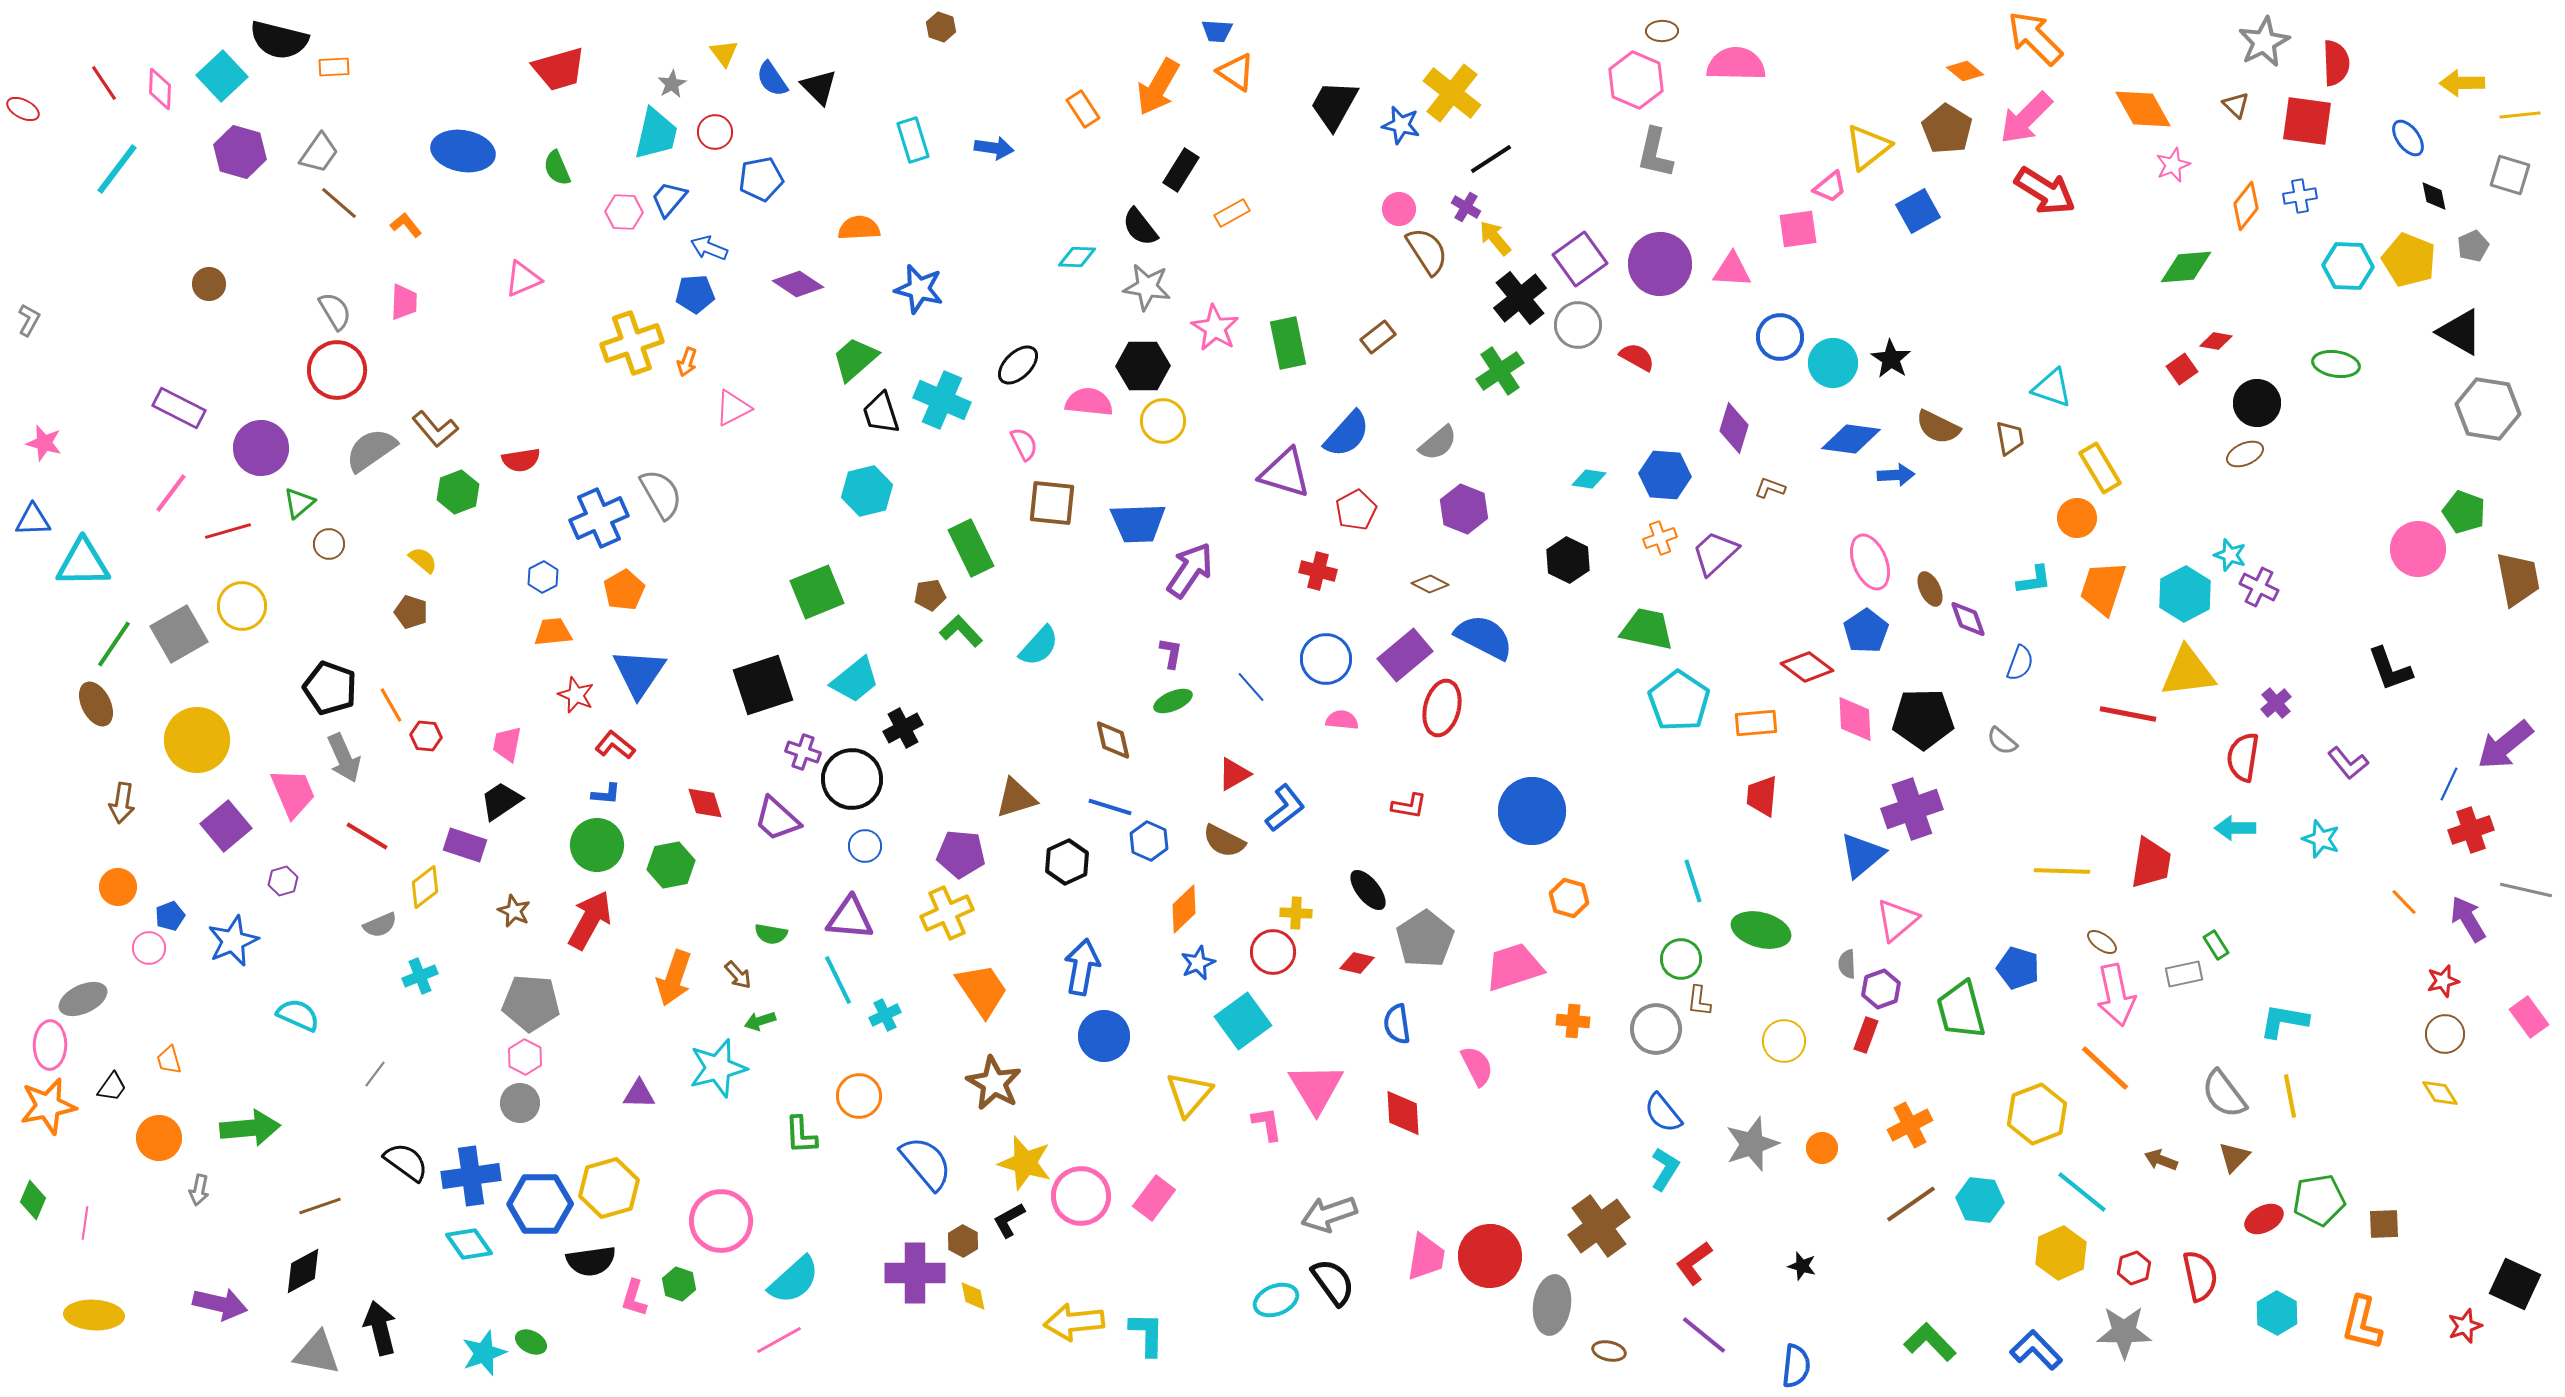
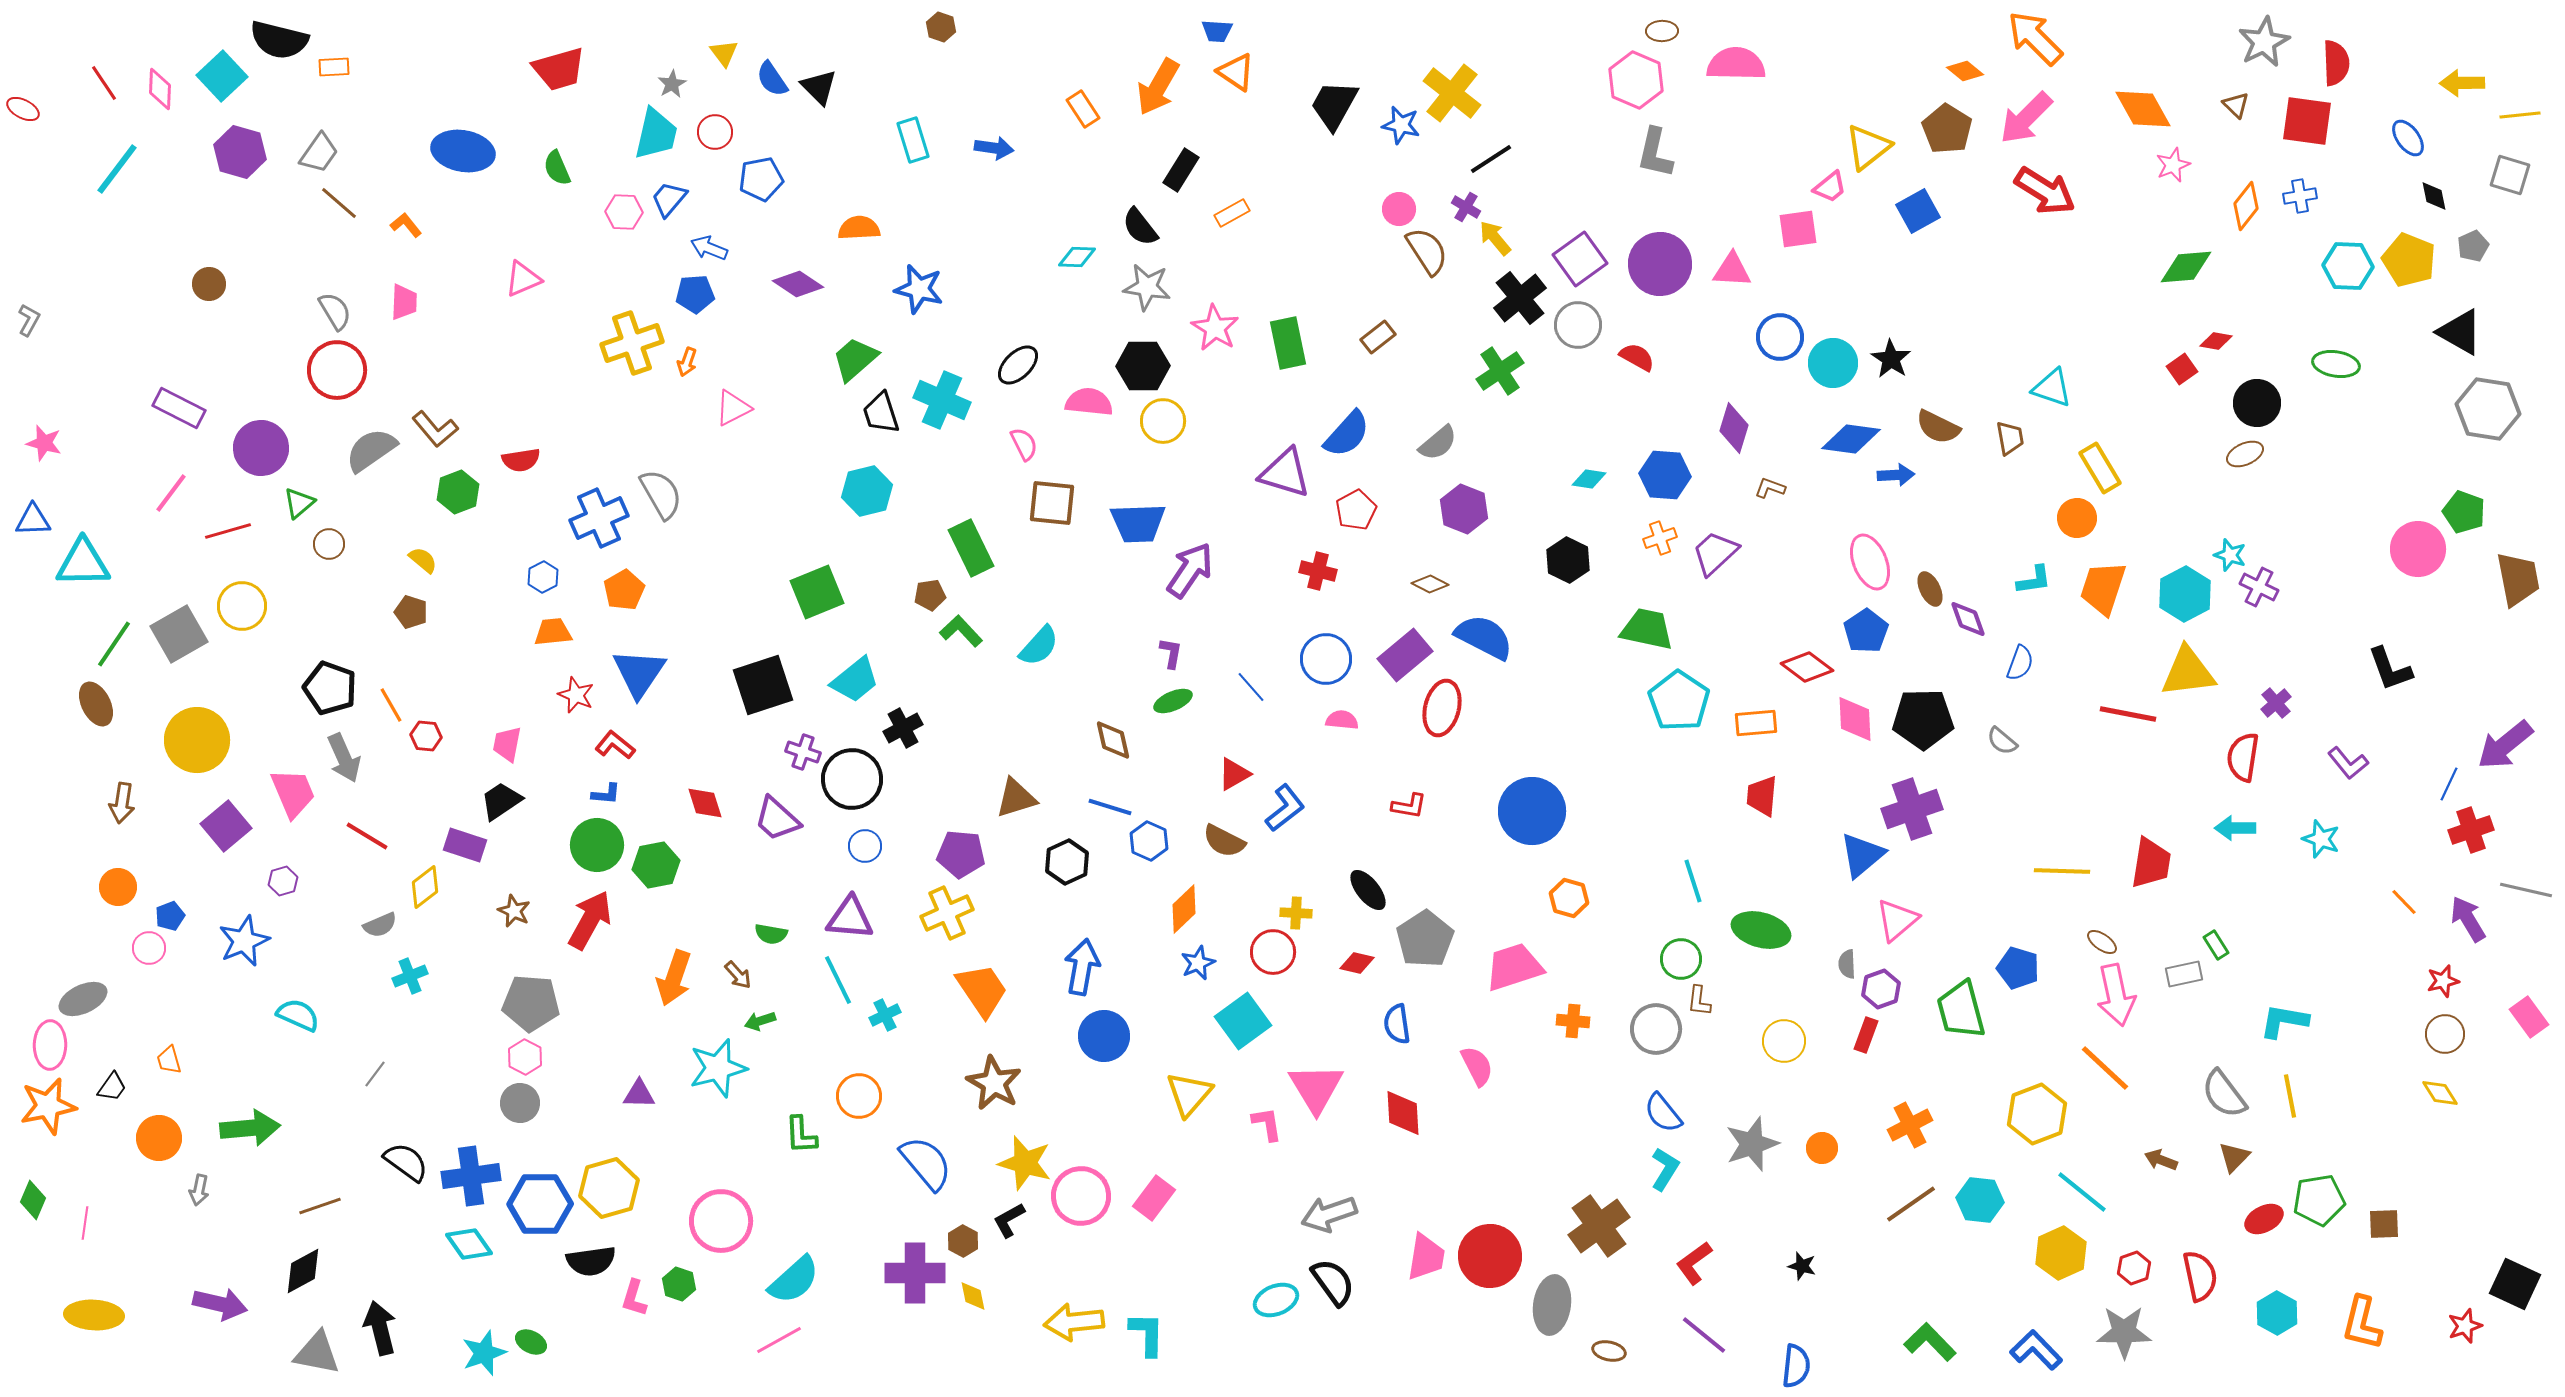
green hexagon at (671, 865): moved 15 px left
blue star at (233, 941): moved 11 px right
cyan cross at (420, 976): moved 10 px left
